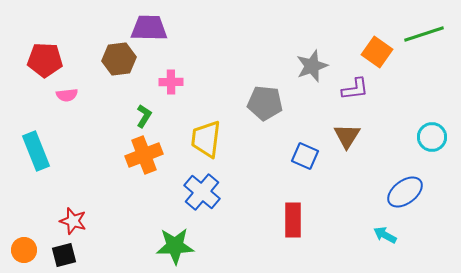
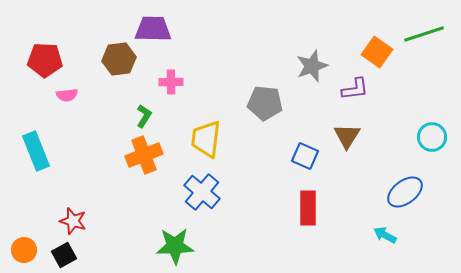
purple trapezoid: moved 4 px right, 1 px down
red rectangle: moved 15 px right, 12 px up
black square: rotated 15 degrees counterclockwise
